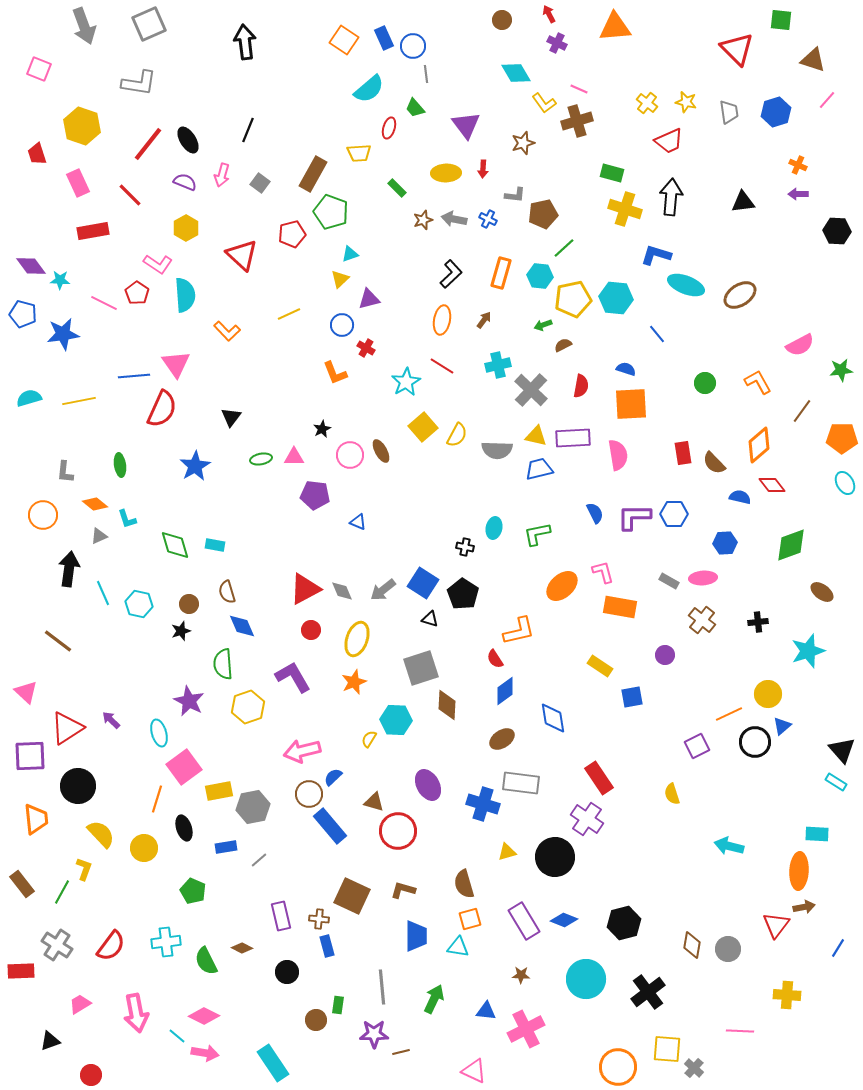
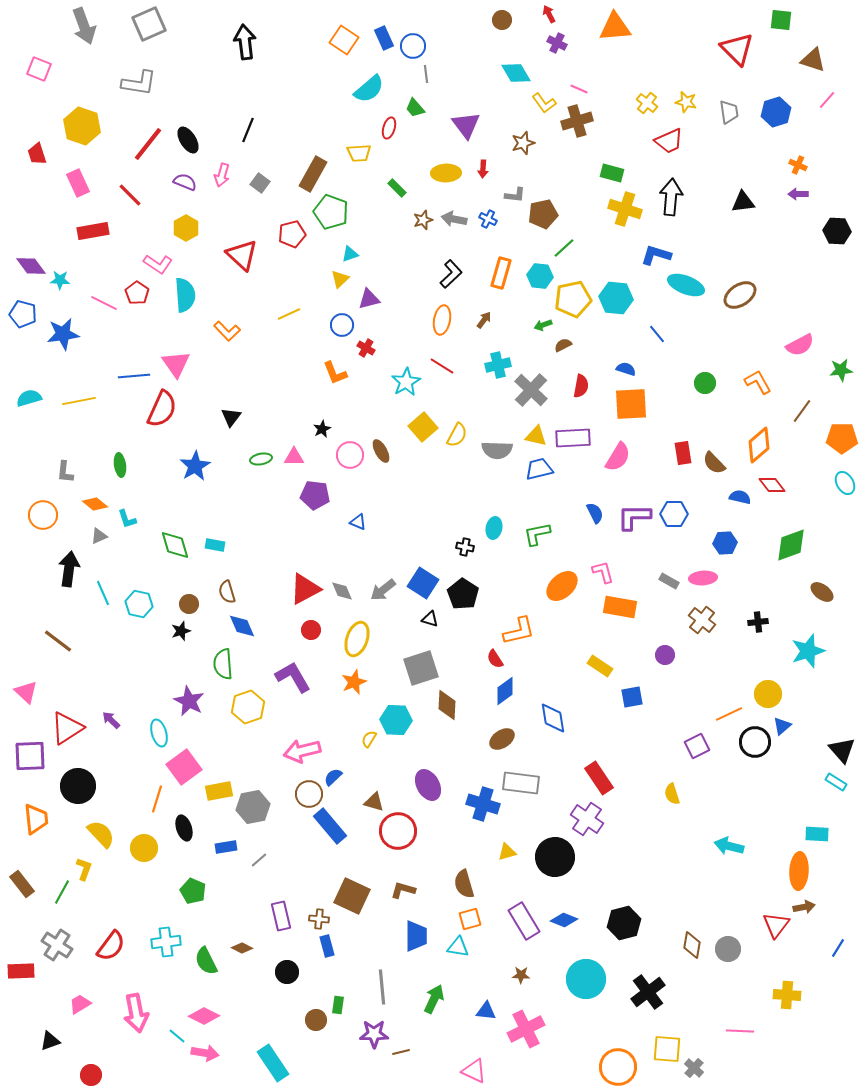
pink semicircle at (618, 455): moved 2 px down; rotated 40 degrees clockwise
